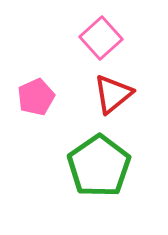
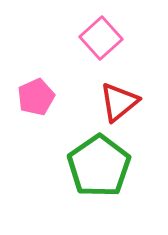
red triangle: moved 6 px right, 8 px down
